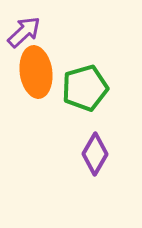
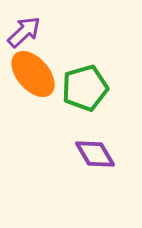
orange ellipse: moved 3 px left, 2 px down; rotated 33 degrees counterclockwise
purple diamond: rotated 60 degrees counterclockwise
